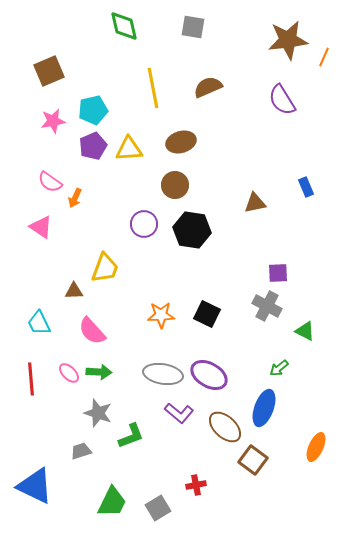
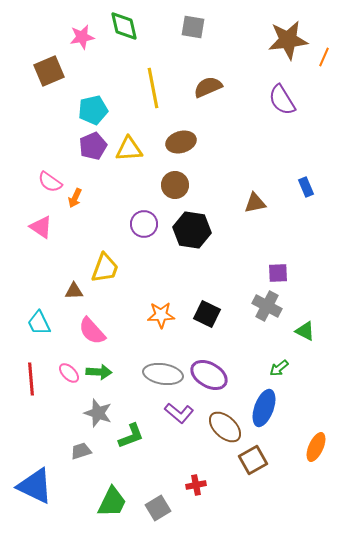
pink star at (53, 121): moved 29 px right, 84 px up
brown square at (253, 460): rotated 24 degrees clockwise
